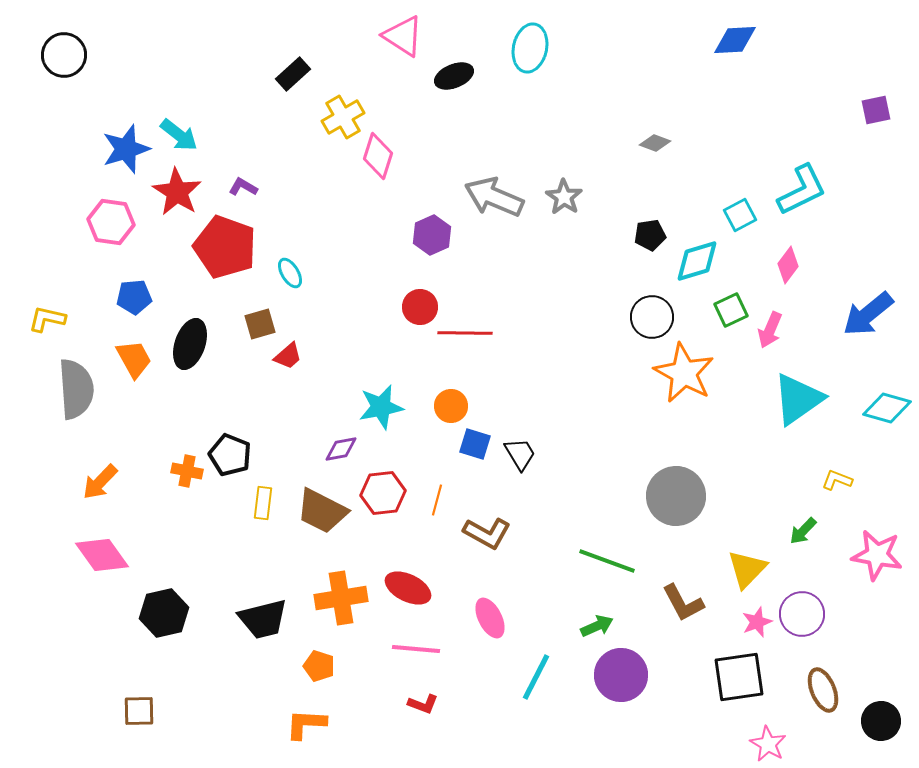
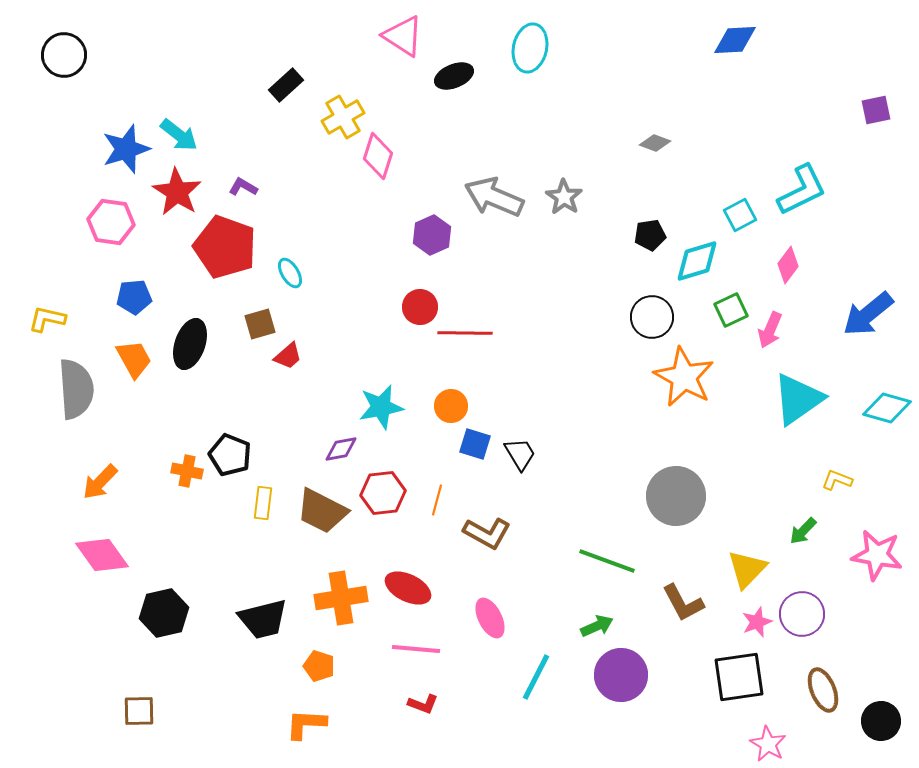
black rectangle at (293, 74): moved 7 px left, 11 px down
orange star at (684, 373): moved 4 px down
